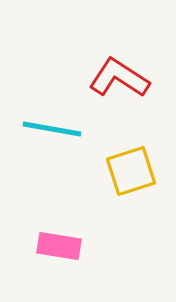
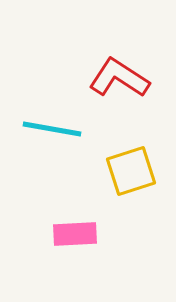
pink rectangle: moved 16 px right, 12 px up; rotated 12 degrees counterclockwise
